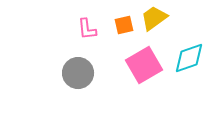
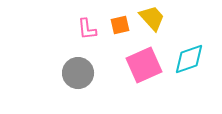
yellow trapezoid: moved 2 px left; rotated 84 degrees clockwise
orange square: moved 4 px left
cyan diamond: moved 1 px down
pink square: rotated 6 degrees clockwise
